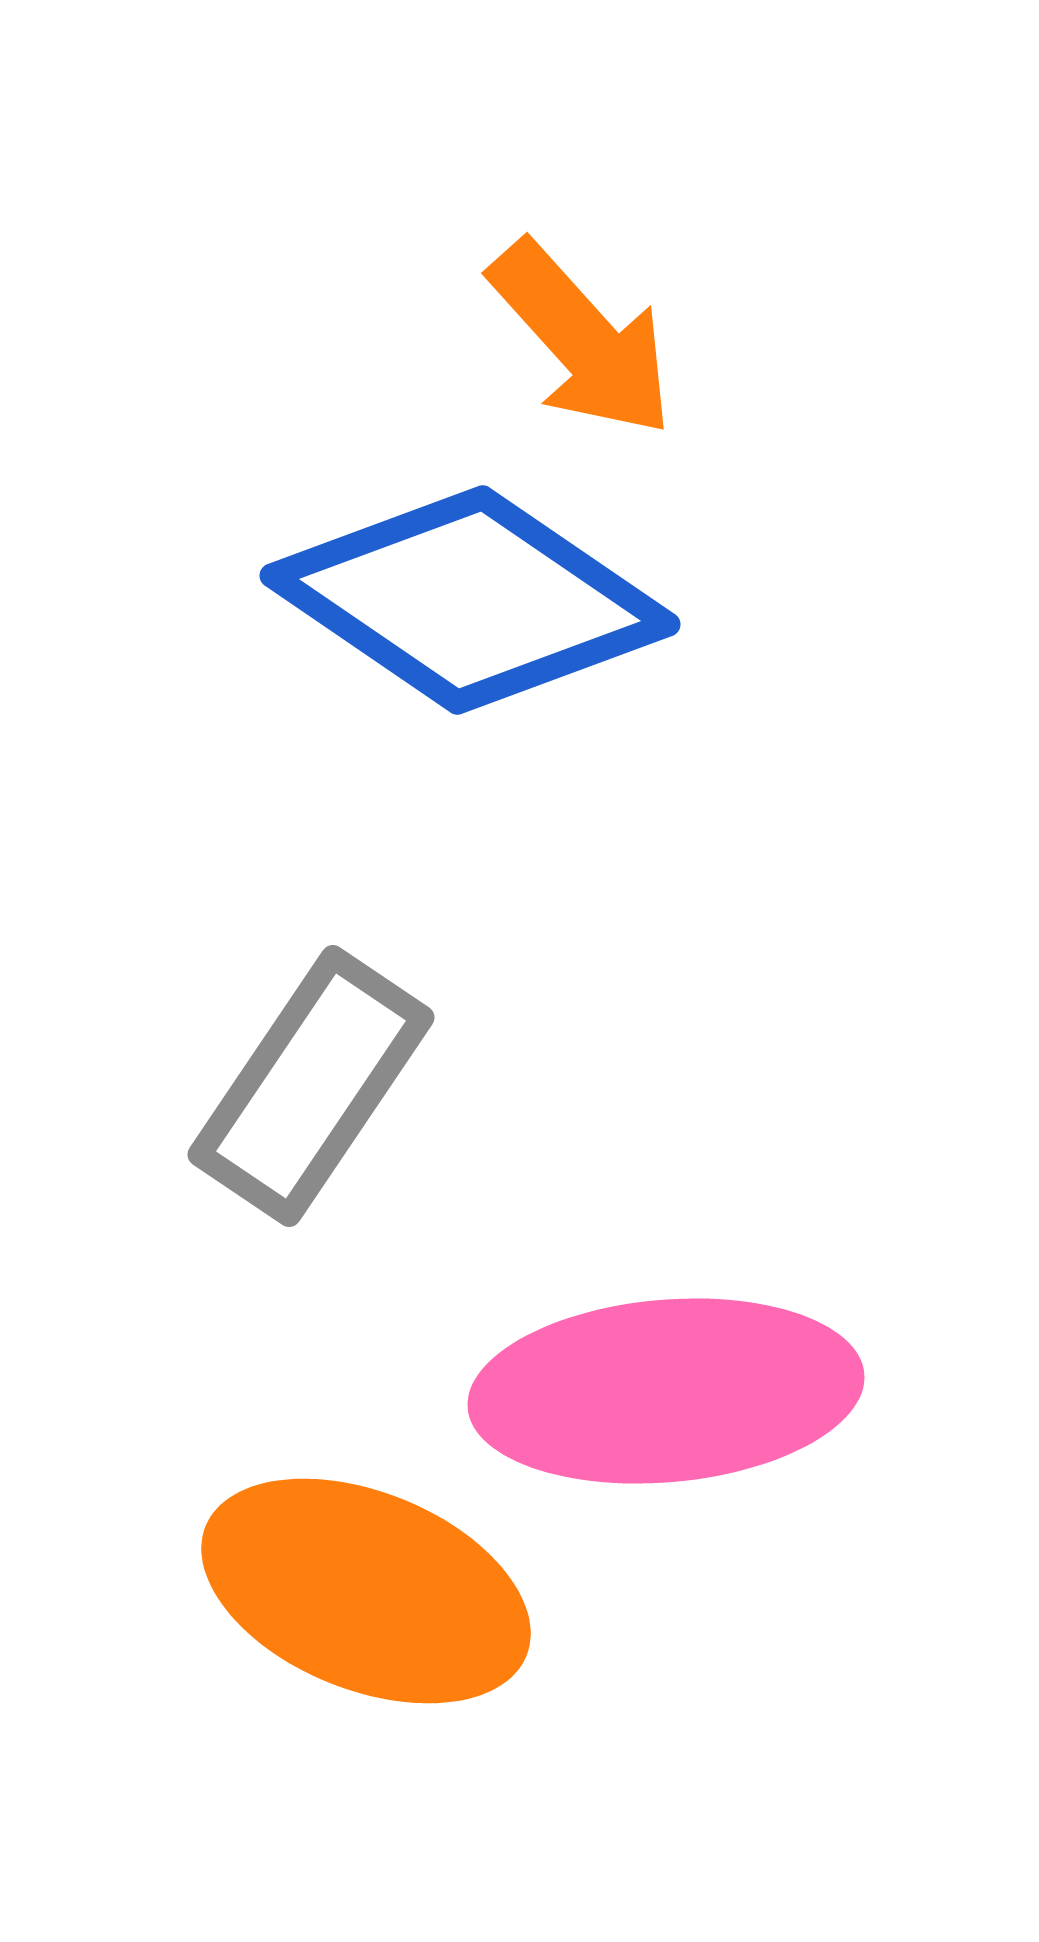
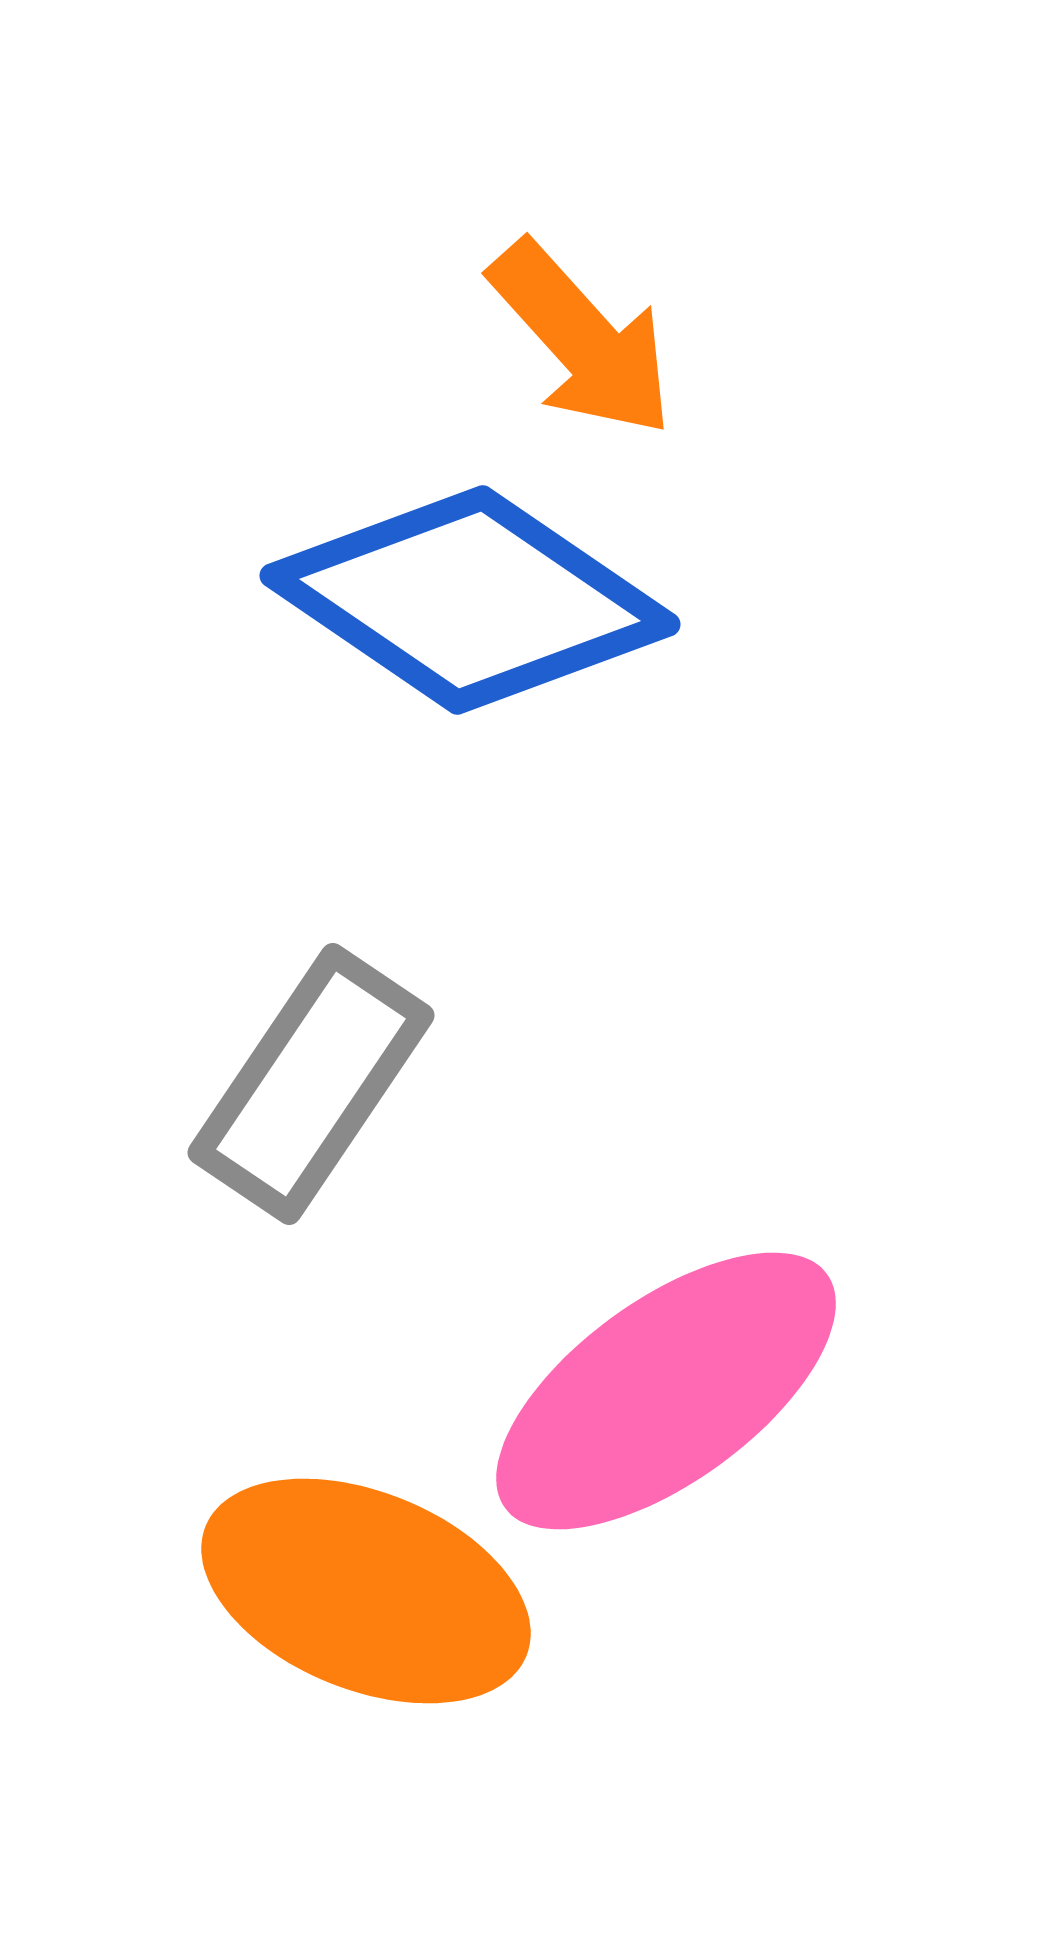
gray rectangle: moved 2 px up
pink ellipse: rotated 31 degrees counterclockwise
